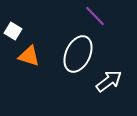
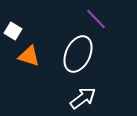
purple line: moved 1 px right, 3 px down
white arrow: moved 26 px left, 17 px down
